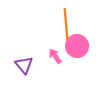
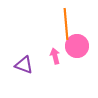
pink arrow: rotated 21 degrees clockwise
purple triangle: rotated 30 degrees counterclockwise
